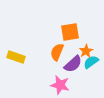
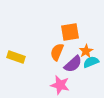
cyan semicircle: rotated 14 degrees clockwise
